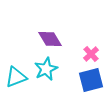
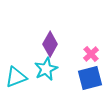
purple diamond: moved 5 px down; rotated 60 degrees clockwise
blue square: moved 1 px left, 2 px up
